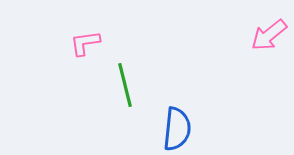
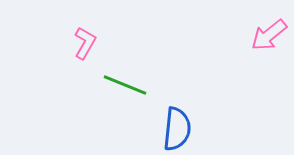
pink L-shape: rotated 128 degrees clockwise
green line: rotated 54 degrees counterclockwise
